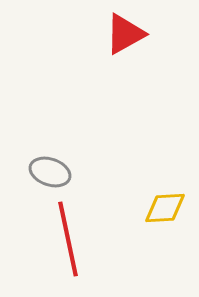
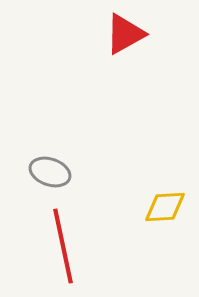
yellow diamond: moved 1 px up
red line: moved 5 px left, 7 px down
